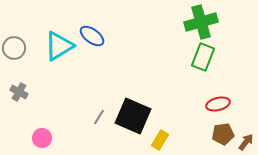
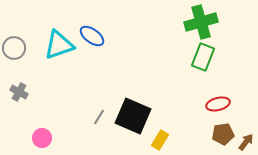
cyan triangle: moved 1 px up; rotated 12 degrees clockwise
